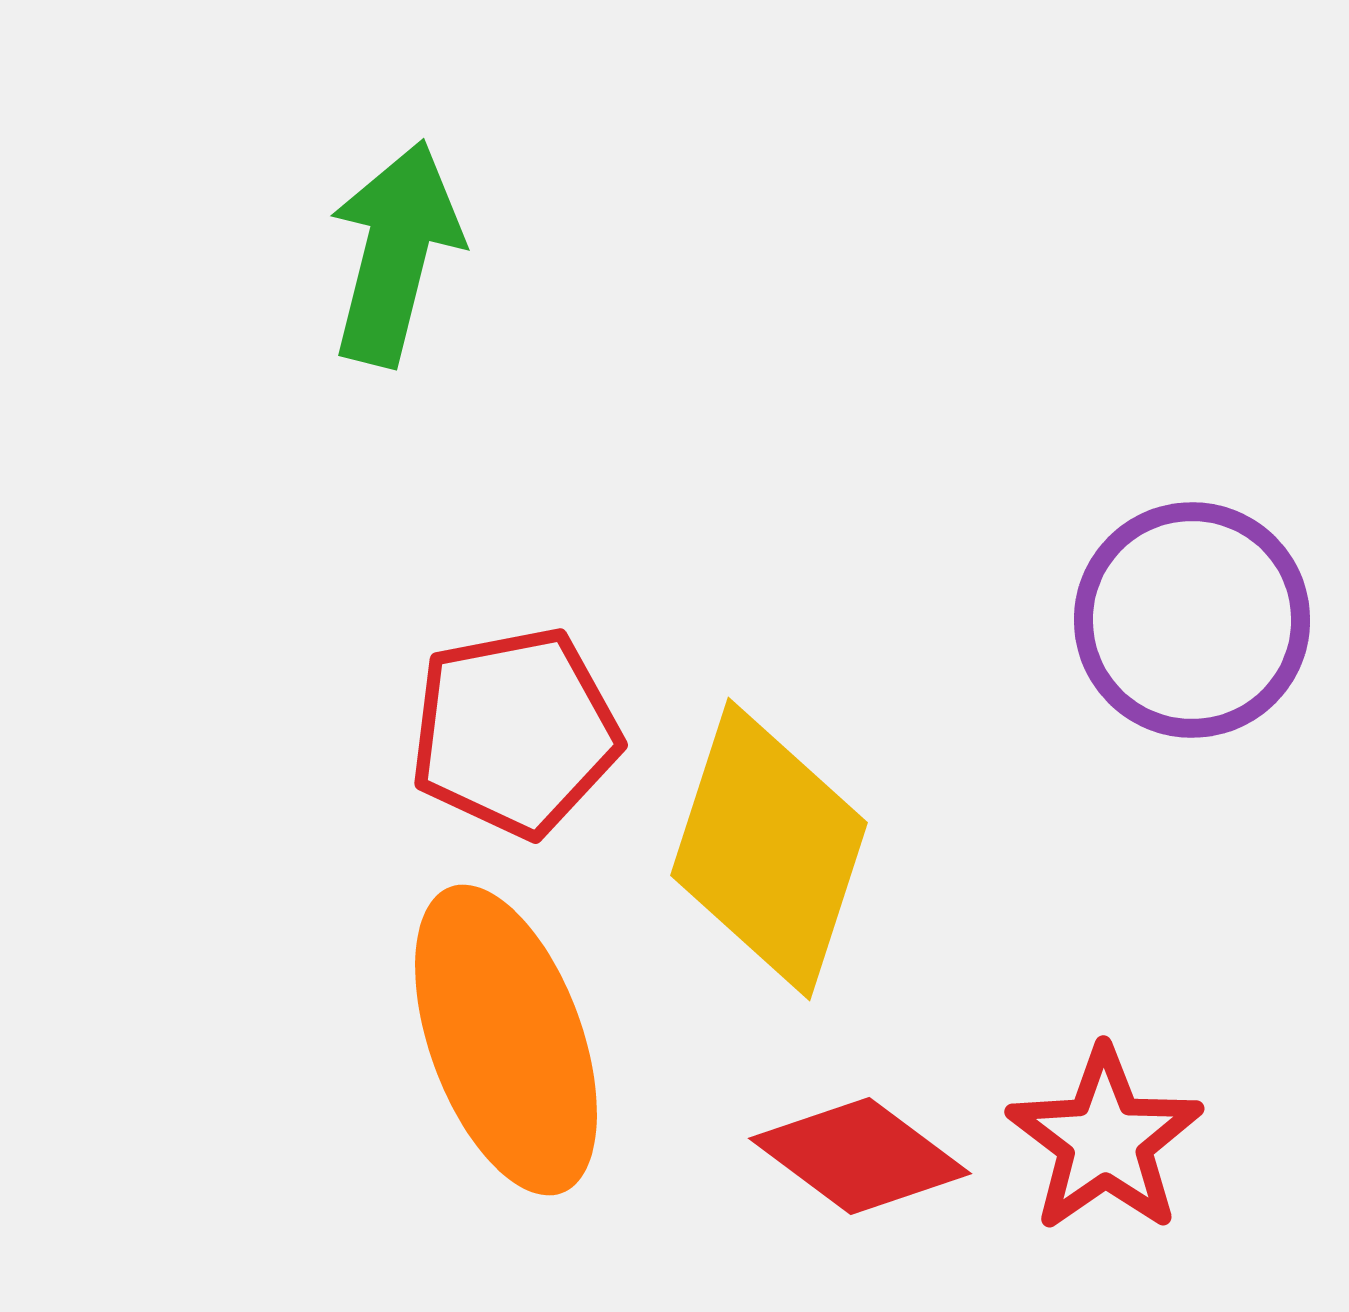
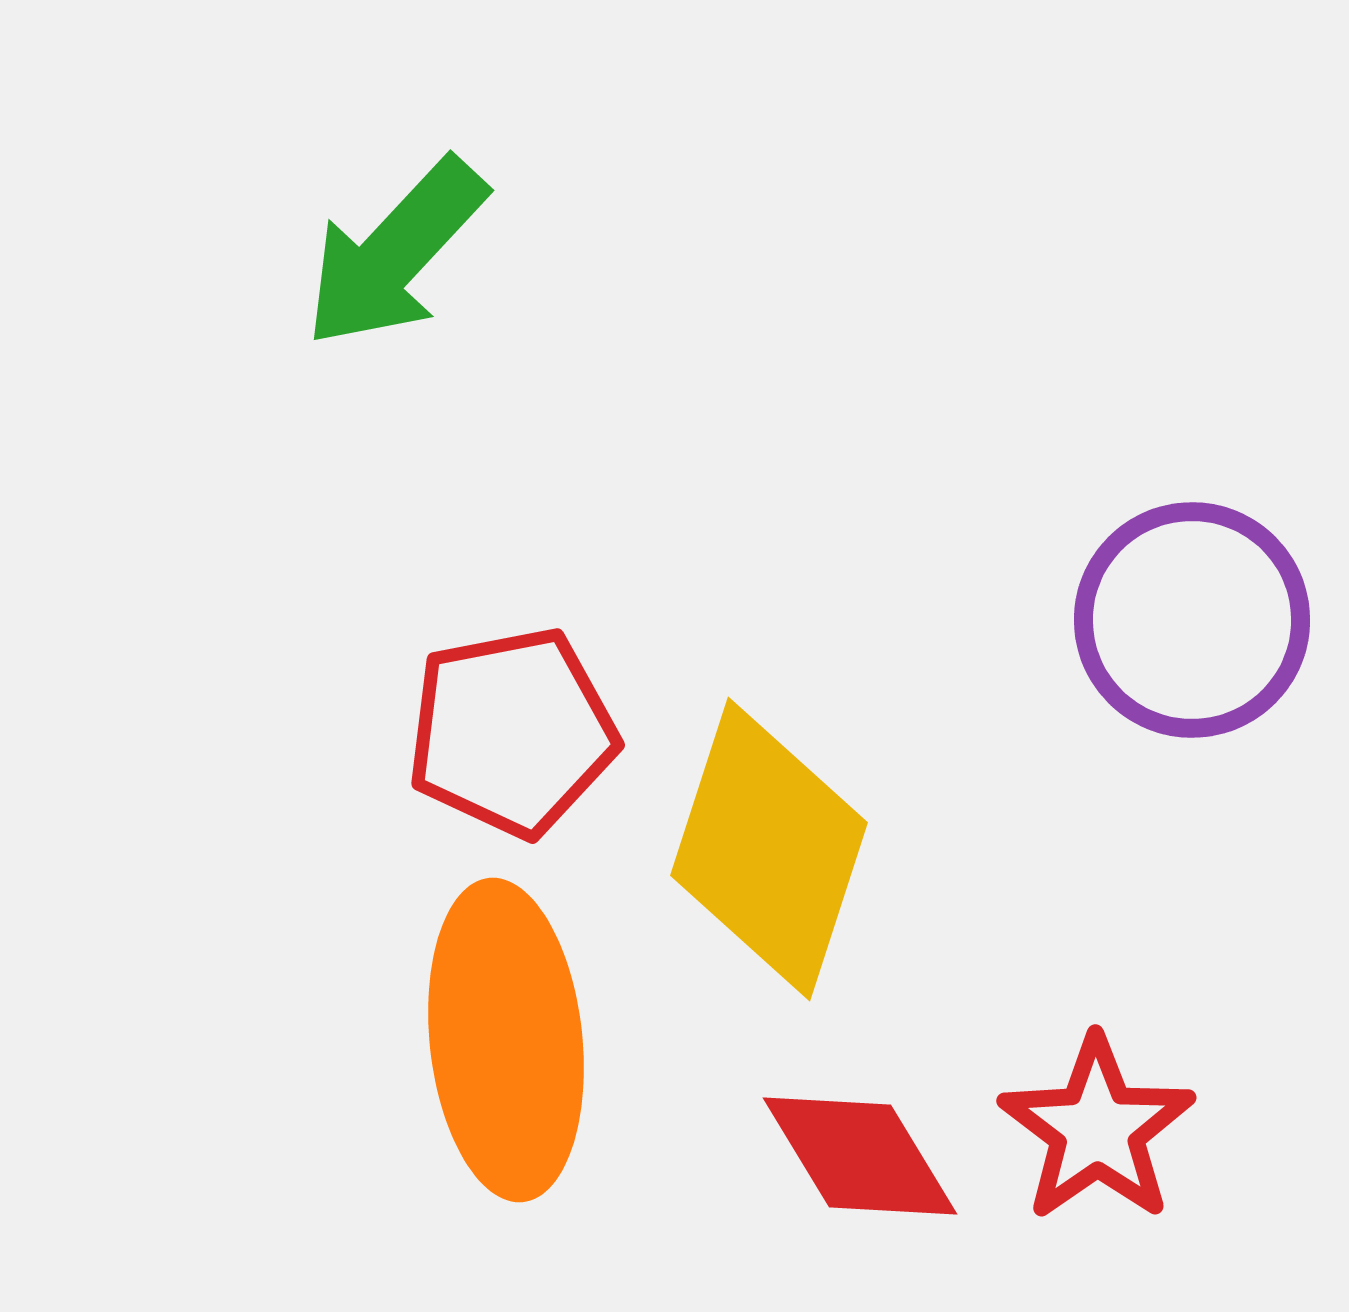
green arrow: rotated 151 degrees counterclockwise
red pentagon: moved 3 px left
orange ellipse: rotated 14 degrees clockwise
red star: moved 8 px left, 11 px up
red diamond: rotated 22 degrees clockwise
